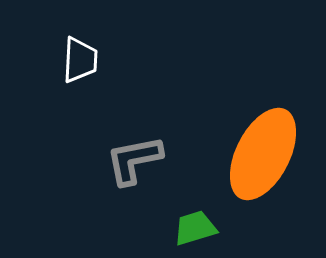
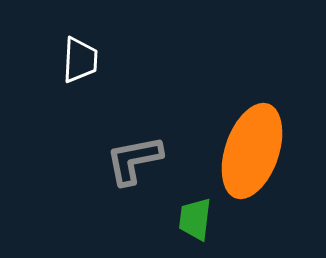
orange ellipse: moved 11 px left, 3 px up; rotated 8 degrees counterclockwise
green trapezoid: moved 9 px up; rotated 66 degrees counterclockwise
